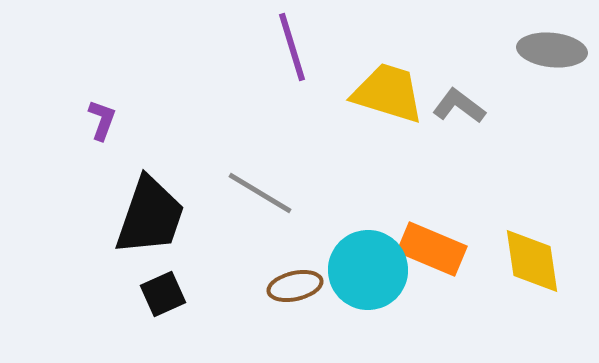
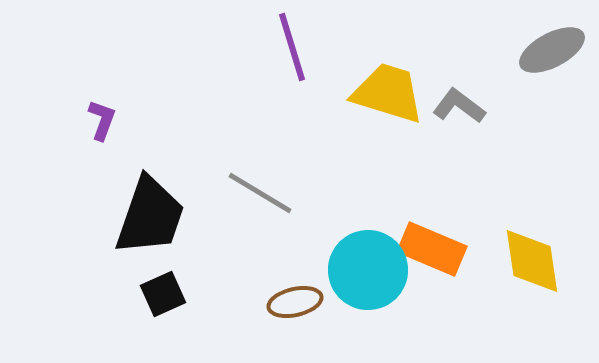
gray ellipse: rotated 34 degrees counterclockwise
brown ellipse: moved 16 px down
